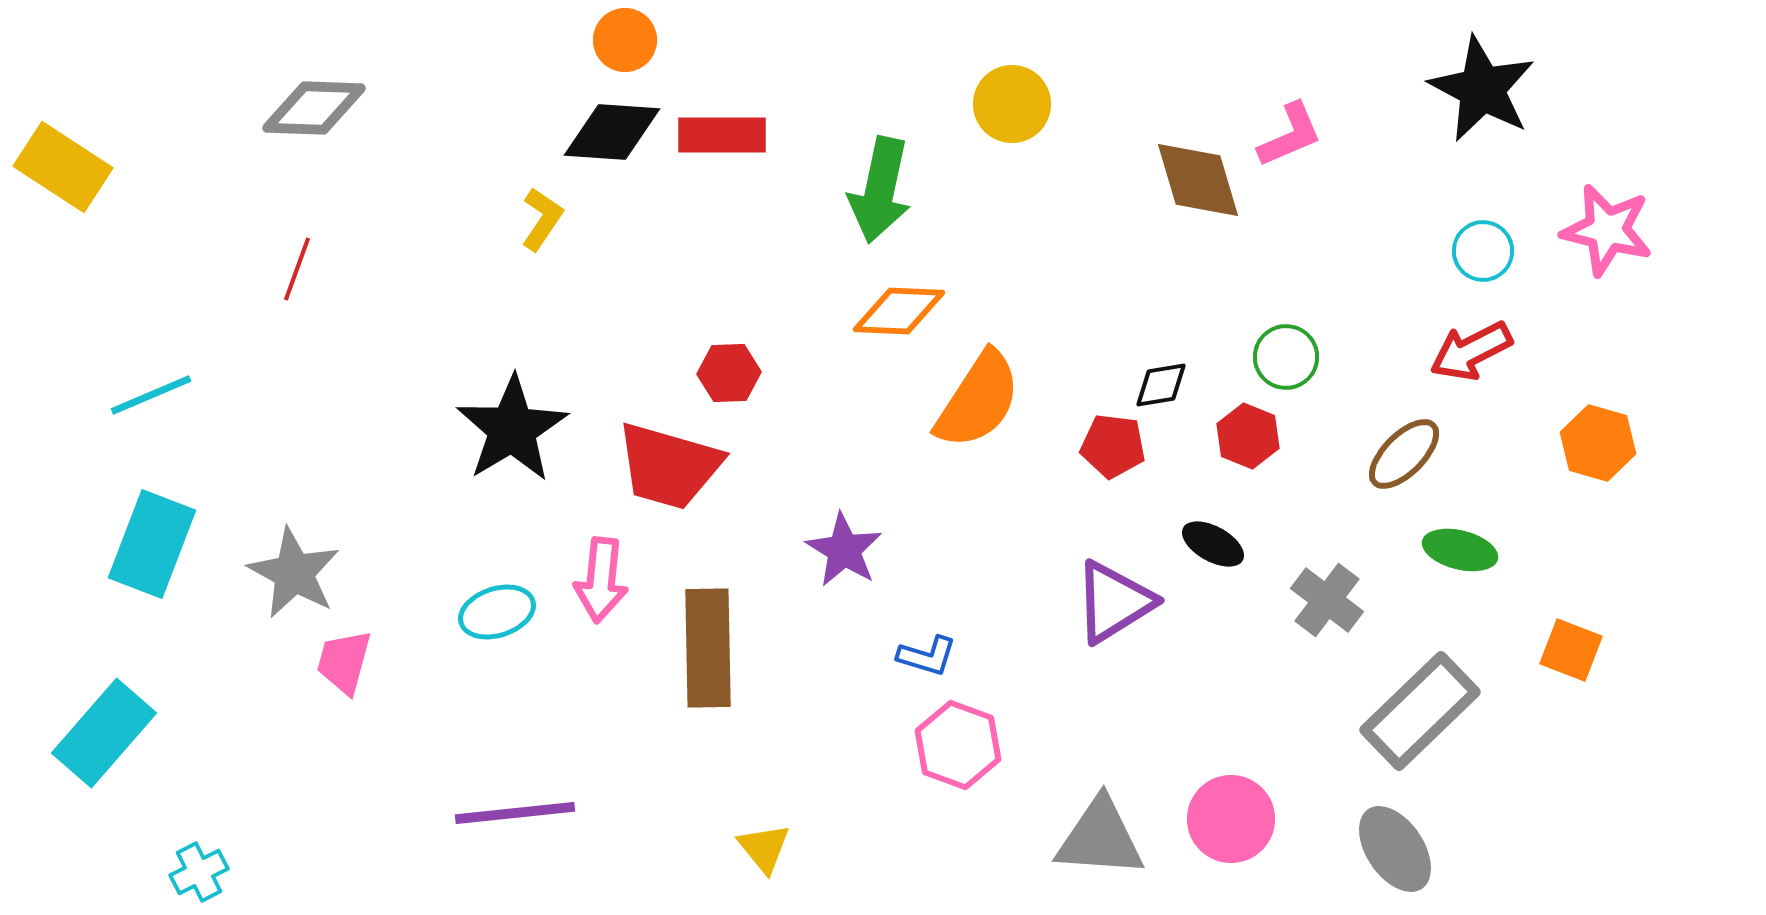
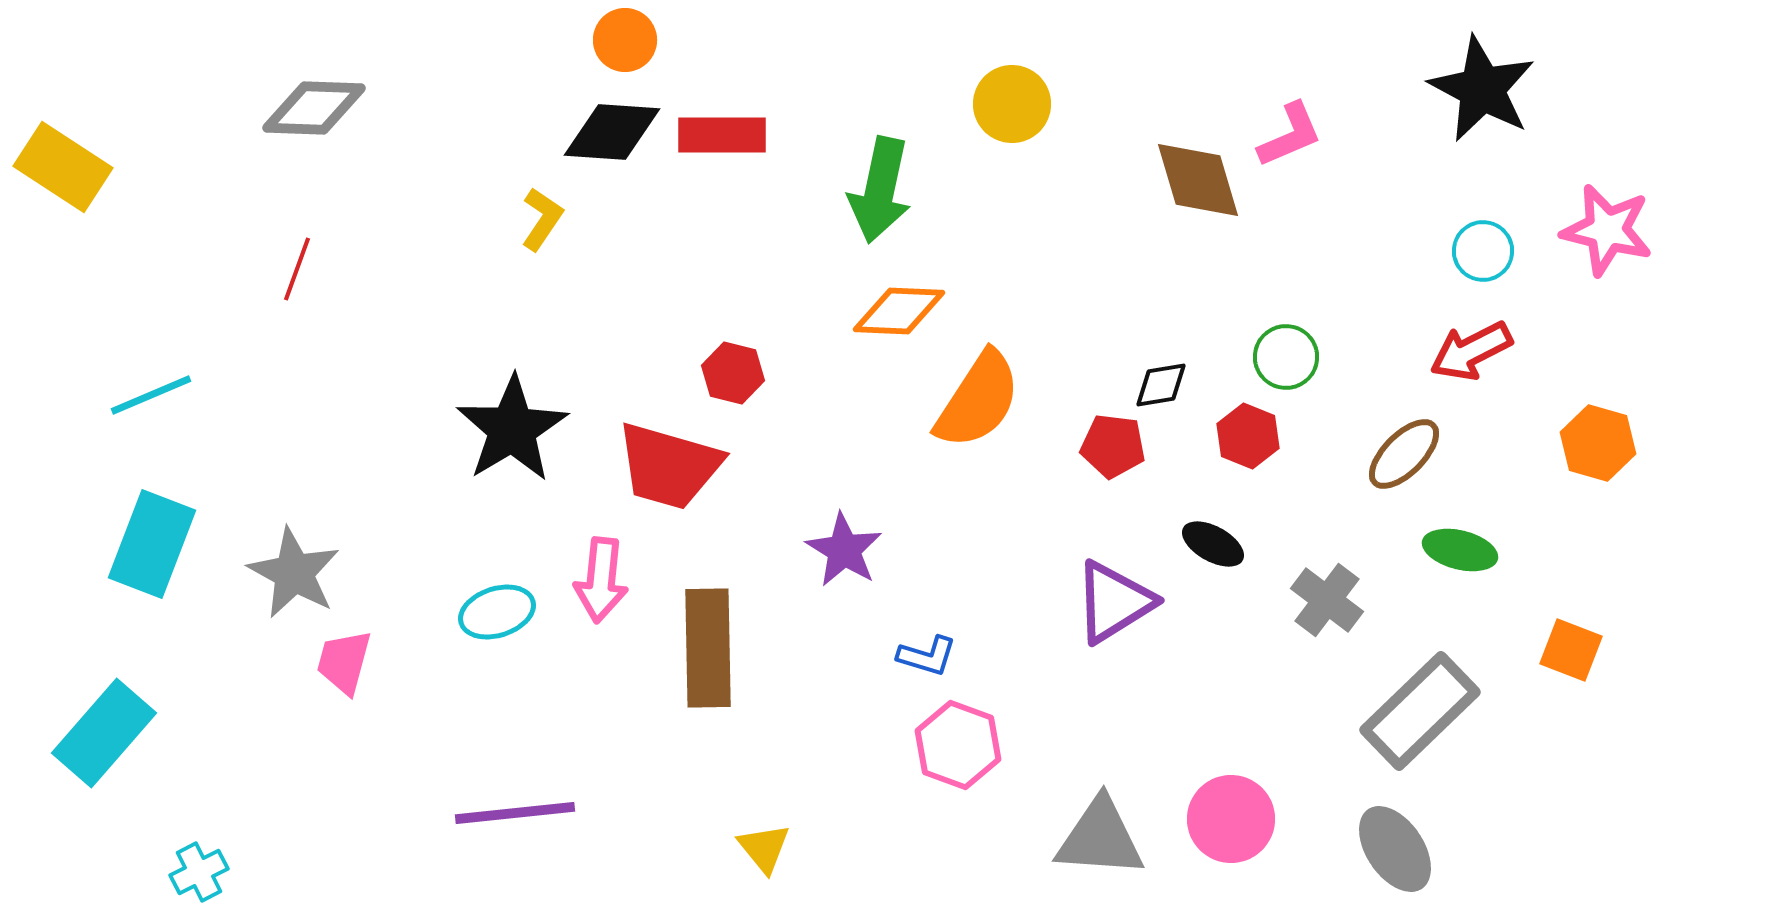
red hexagon at (729, 373): moved 4 px right; rotated 16 degrees clockwise
